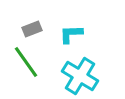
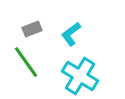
cyan L-shape: rotated 35 degrees counterclockwise
